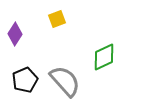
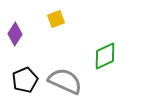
yellow square: moved 1 px left
green diamond: moved 1 px right, 1 px up
gray semicircle: rotated 24 degrees counterclockwise
